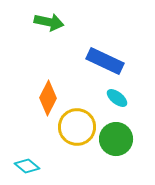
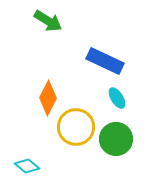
green arrow: moved 1 px left, 1 px up; rotated 20 degrees clockwise
cyan ellipse: rotated 20 degrees clockwise
yellow circle: moved 1 px left
